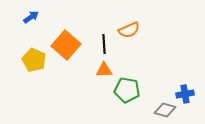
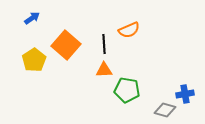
blue arrow: moved 1 px right, 1 px down
yellow pentagon: rotated 15 degrees clockwise
